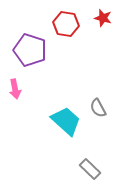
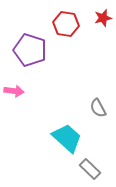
red star: rotated 30 degrees counterclockwise
pink arrow: moved 1 px left, 2 px down; rotated 72 degrees counterclockwise
cyan trapezoid: moved 1 px right, 17 px down
